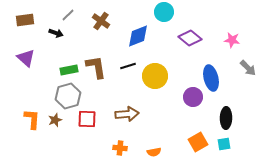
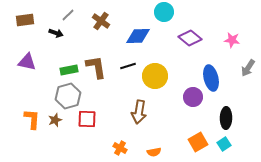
blue diamond: rotated 20 degrees clockwise
purple triangle: moved 1 px right, 4 px down; rotated 30 degrees counterclockwise
gray arrow: rotated 78 degrees clockwise
brown arrow: moved 12 px right, 2 px up; rotated 105 degrees clockwise
cyan square: rotated 24 degrees counterclockwise
orange cross: rotated 24 degrees clockwise
